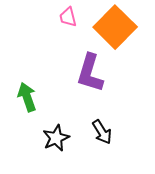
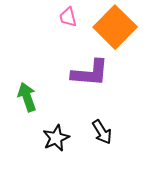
purple L-shape: rotated 102 degrees counterclockwise
